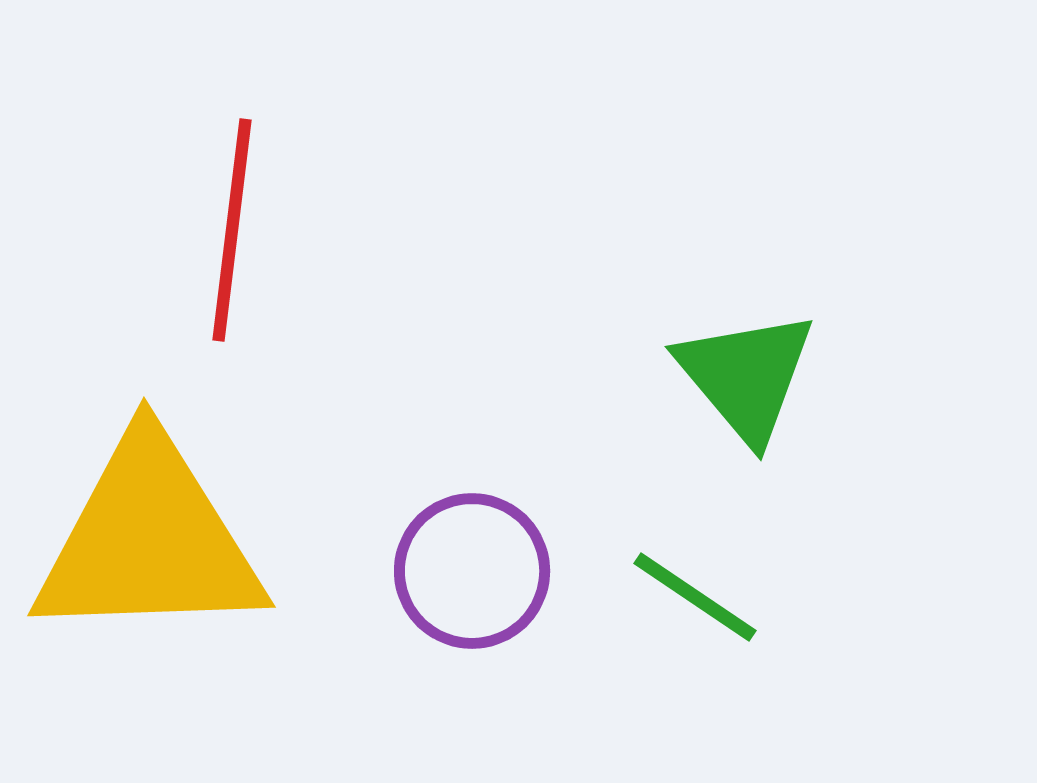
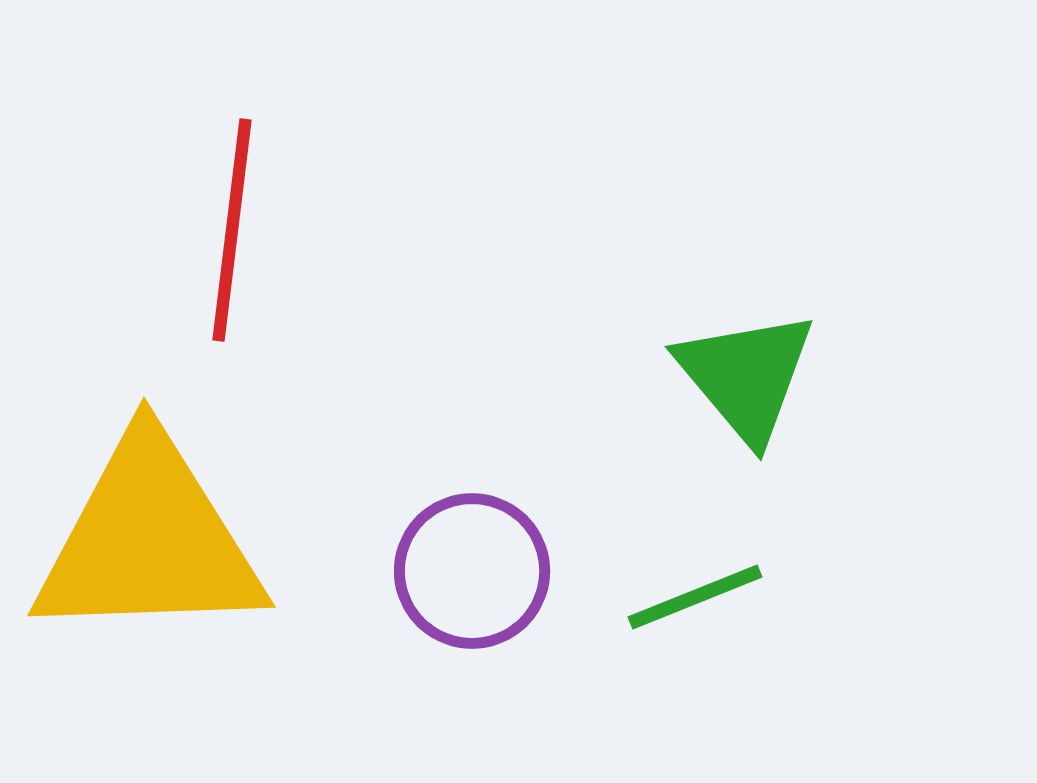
green line: rotated 56 degrees counterclockwise
